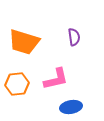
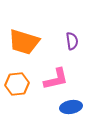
purple semicircle: moved 2 px left, 4 px down
